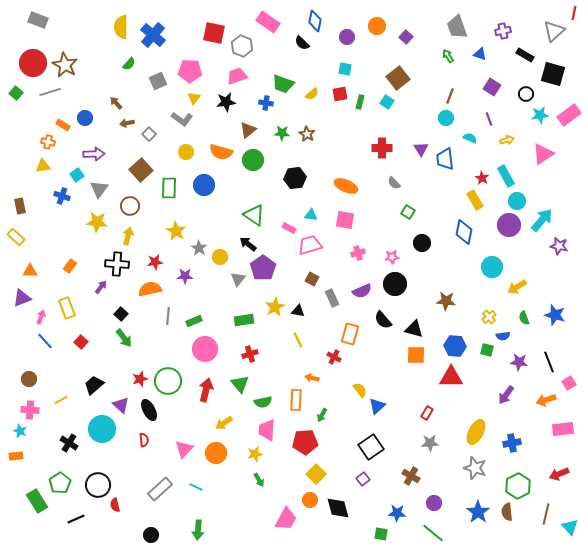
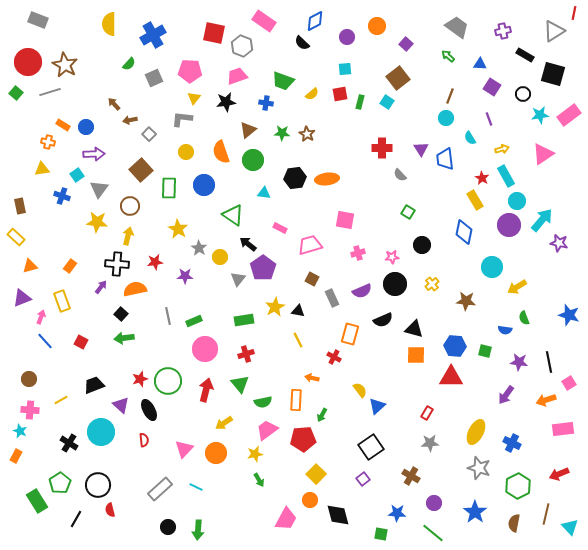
blue diamond at (315, 21): rotated 50 degrees clockwise
pink rectangle at (268, 22): moved 4 px left, 1 px up
yellow semicircle at (121, 27): moved 12 px left, 3 px up
gray trapezoid at (457, 27): rotated 145 degrees clockwise
gray triangle at (554, 31): rotated 10 degrees clockwise
blue cross at (153, 35): rotated 20 degrees clockwise
purple square at (406, 37): moved 7 px down
blue triangle at (480, 54): moved 10 px down; rotated 16 degrees counterclockwise
green arrow at (448, 56): rotated 16 degrees counterclockwise
red circle at (33, 63): moved 5 px left, 1 px up
cyan square at (345, 69): rotated 16 degrees counterclockwise
gray square at (158, 81): moved 4 px left, 3 px up
green trapezoid at (283, 84): moved 3 px up
black circle at (526, 94): moved 3 px left
brown arrow at (116, 103): moved 2 px left, 1 px down
blue circle at (85, 118): moved 1 px right, 9 px down
gray L-shape at (182, 119): rotated 150 degrees clockwise
brown arrow at (127, 123): moved 3 px right, 3 px up
cyan semicircle at (470, 138): rotated 144 degrees counterclockwise
yellow arrow at (507, 140): moved 5 px left, 9 px down
orange semicircle at (221, 152): rotated 55 degrees clockwise
yellow triangle at (43, 166): moved 1 px left, 3 px down
gray semicircle at (394, 183): moved 6 px right, 8 px up
orange ellipse at (346, 186): moved 19 px left, 7 px up; rotated 30 degrees counterclockwise
green triangle at (254, 215): moved 21 px left
cyan triangle at (311, 215): moved 47 px left, 22 px up
pink rectangle at (289, 228): moved 9 px left
yellow star at (176, 231): moved 2 px right, 2 px up
black circle at (422, 243): moved 2 px down
purple star at (559, 246): moved 3 px up
orange triangle at (30, 271): moved 5 px up; rotated 14 degrees counterclockwise
orange semicircle at (150, 289): moved 15 px left
brown star at (446, 301): moved 20 px right
yellow rectangle at (67, 308): moved 5 px left, 7 px up
blue star at (555, 315): moved 14 px right
gray line at (168, 316): rotated 18 degrees counterclockwise
yellow cross at (489, 317): moved 57 px left, 33 px up
black semicircle at (383, 320): rotated 72 degrees counterclockwise
blue semicircle at (503, 336): moved 2 px right, 6 px up; rotated 16 degrees clockwise
green arrow at (124, 338): rotated 120 degrees clockwise
red square at (81, 342): rotated 16 degrees counterclockwise
green square at (487, 350): moved 2 px left, 1 px down
red cross at (250, 354): moved 4 px left
black line at (549, 362): rotated 10 degrees clockwise
black trapezoid at (94, 385): rotated 20 degrees clockwise
cyan circle at (102, 429): moved 1 px left, 3 px down
pink trapezoid at (267, 430): rotated 50 degrees clockwise
red pentagon at (305, 442): moved 2 px left, 3 px up
blue cross at (512, 443): rotated 36 degrees clockwise
orange rectangle at (16, 456): rotated 56 degrees counterclockwise
gray star at (475, 468): moved 4 px right
red semicircle at (115, 505): moved 5 px left, 5 px down
black diamond at (338, 508): moved 7 px down
blue star at (478, 512): moved 3 px left
brown semicircle at (507, 512): moved 7 px right, 11 px down; rotated 18 degrees clockwise
black line at (76, 519): rotated 36 degrees counterclockwise
black circle at (151, 535): moved 17 px right, 8 px up
